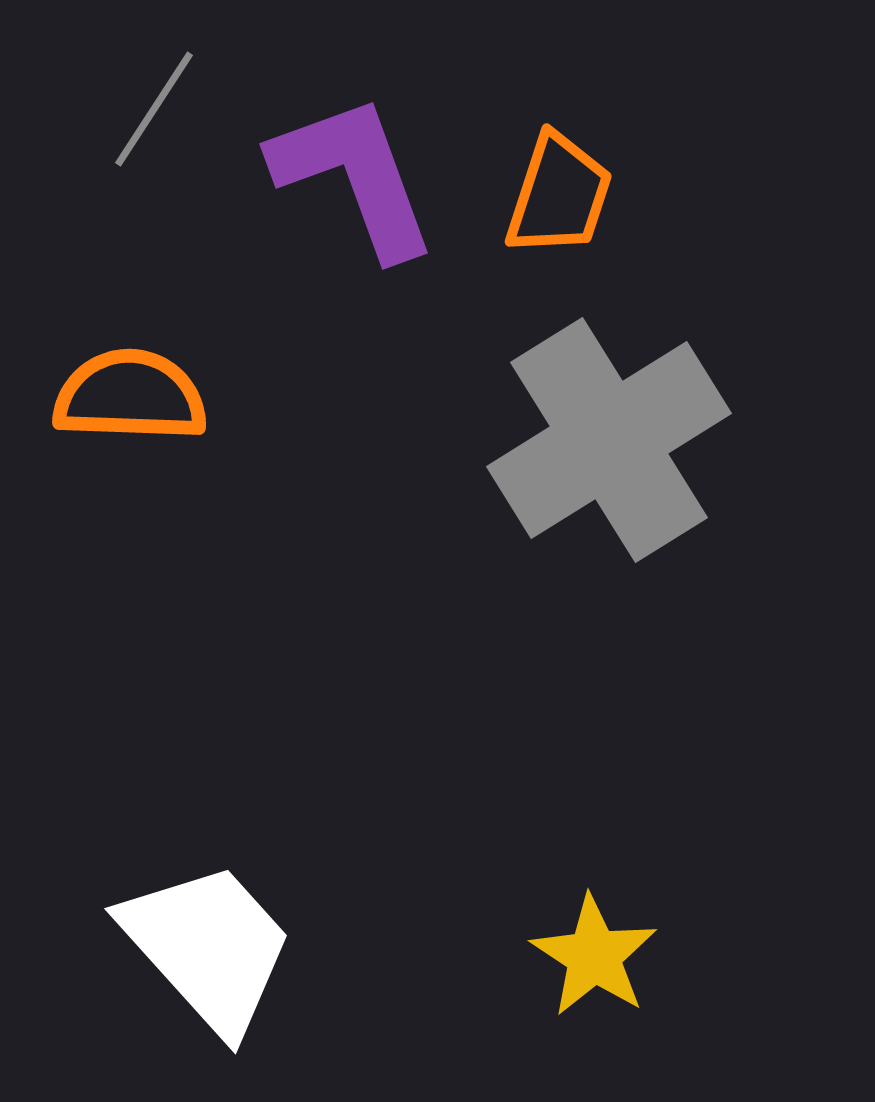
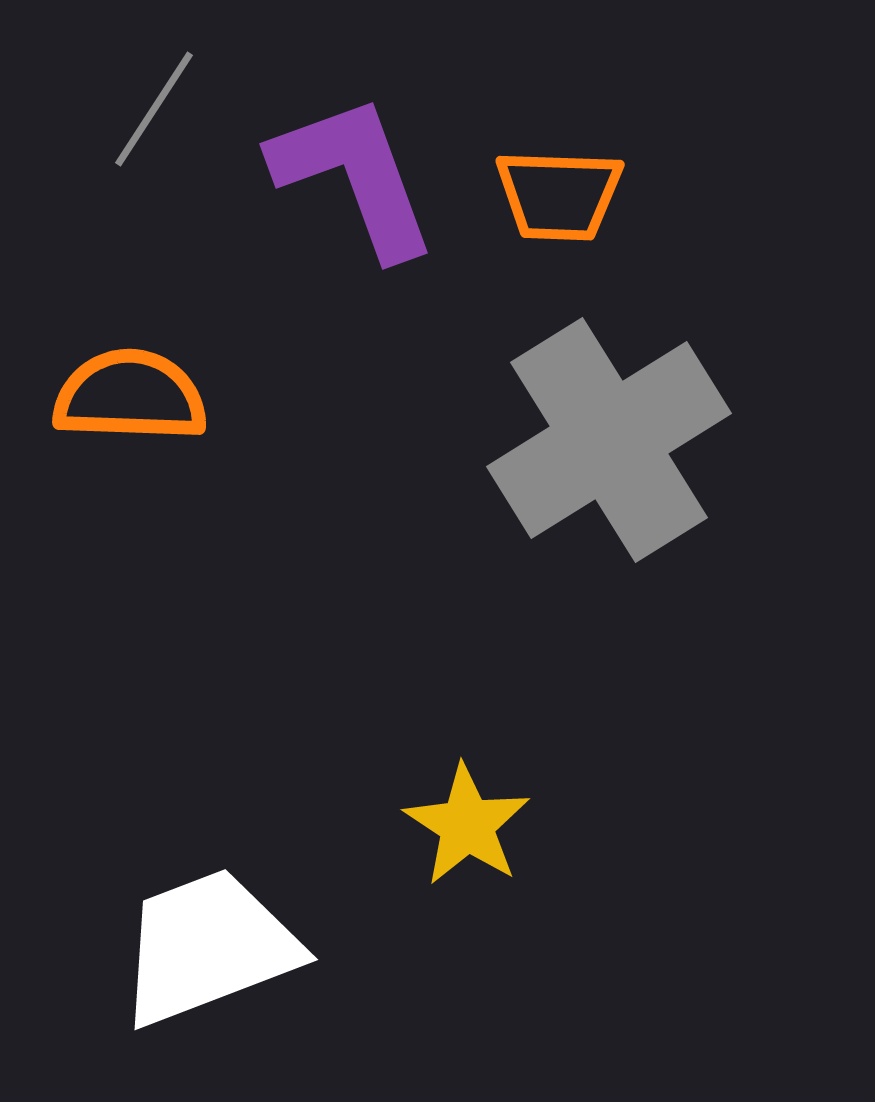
orange trapezoid: rotated 74 degrees clockwise
white trapezoid: rotated 69 degrees counterclockwise
yellow star: moved 127 px left, 131 px up
